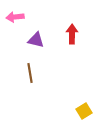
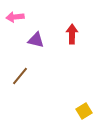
brown line: moved 10 px left, 3 px down; rotated 48 degrees clockwise
